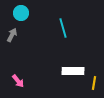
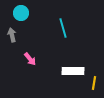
gray arrow: rotated 40 degrees counterclockwise
pink arrow: moved 12 px right, 22 px up
